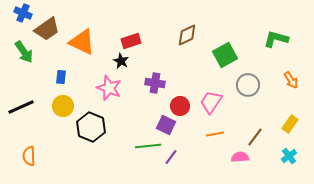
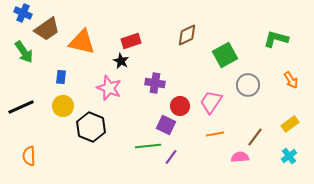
orange triangle: rotated 12 degrees counterclockwise
yellow rectangle: rotated 18 degrees clockwise
